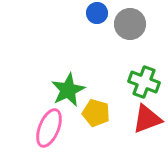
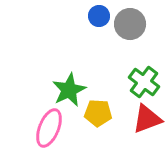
blue circle: moved 2 px right, 3 px down
green cross: rotated 16 degrees clockwise
green star: moved 1 px right
yellow pentagon: moved 2 px right; rotated 12 degrees counterclockwise
